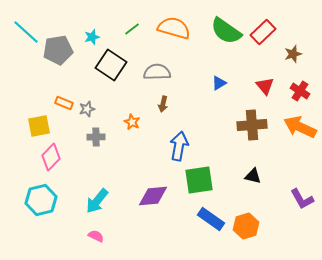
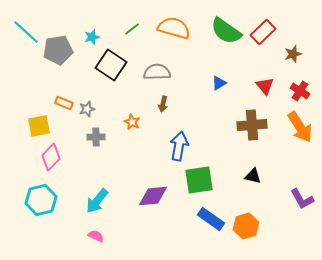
orange arrow: rotated 148 degrees counterclockwise
